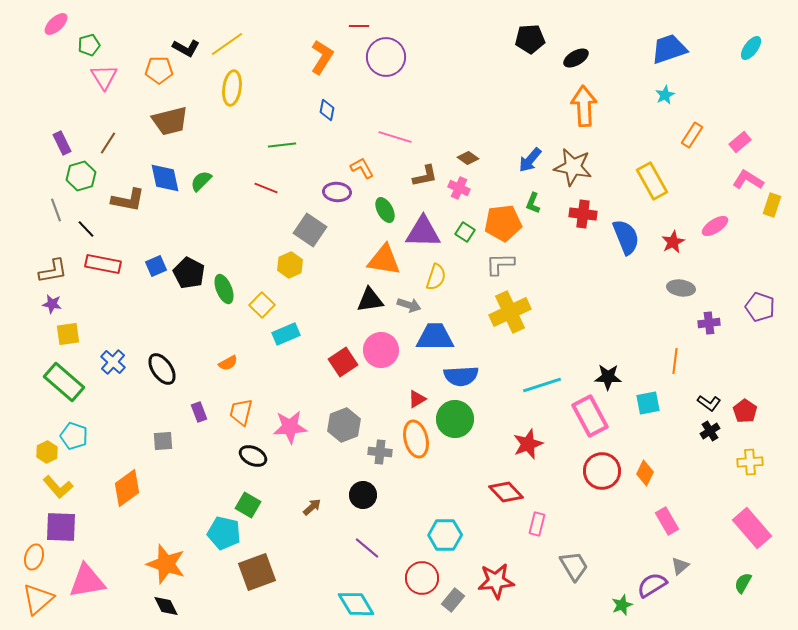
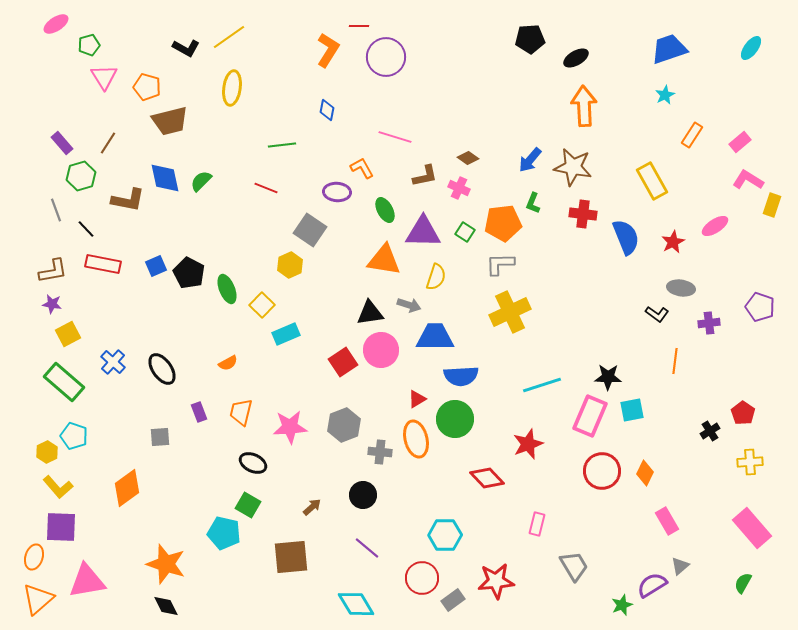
pink ellipse at (56, 24): rotated 10 degrees clockwise
yellow line at (227, 44): moved 2 px right, 7 px up
orange L-shape at (322, 57): moved 6 px right, 7 px up
orange pentagon at (159, 70): moved 12 px left, 17 px down; rotated 16 degrees clockwise
purple rectangle at (62, 143): rotated 15 degrees counterclockwise
green ellipse at (224, 289): moved 3 px right
black triangle at (370, 300): moved 13 px down
yellow square at (68, 334): rotated 20 degrees counterclockwise
cyan square at (648, 403): moved 16 px left, 7 px down
black L-shape at (709, 403): moved 52 px left, 89 px up
red pentagon at (745, 411): moved 2 px left, 2 px down
pink rectangle at (590, 416): rotated 51 degrees clockwise
gray square at (163, 441): moved 3 px left, 4 px up
black ellipse at (253, 456): moved 7 px down
red diamond at (506, 492): moved 19 px left, 14 px up
brown square at (257, 572): moved 34 px right, 15 px up; rotated 15 degrees clockwise
gray rectangle at (453, 600): rotated 15 degrees clockwise
